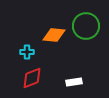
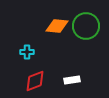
orange diamond: moved 3 px right, 9 px up
red diamond: moved 3 px right, 3 px down
white rectangle: moved 2 px left, 2 px up
